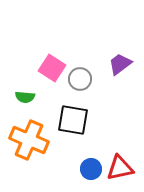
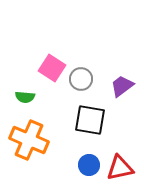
purple trapezoid: moved 2 px right, 22 px down
gray circle: moved 1 px right
black square: moved 17 px right
blue circle: moved 2 px left, 4 px up
